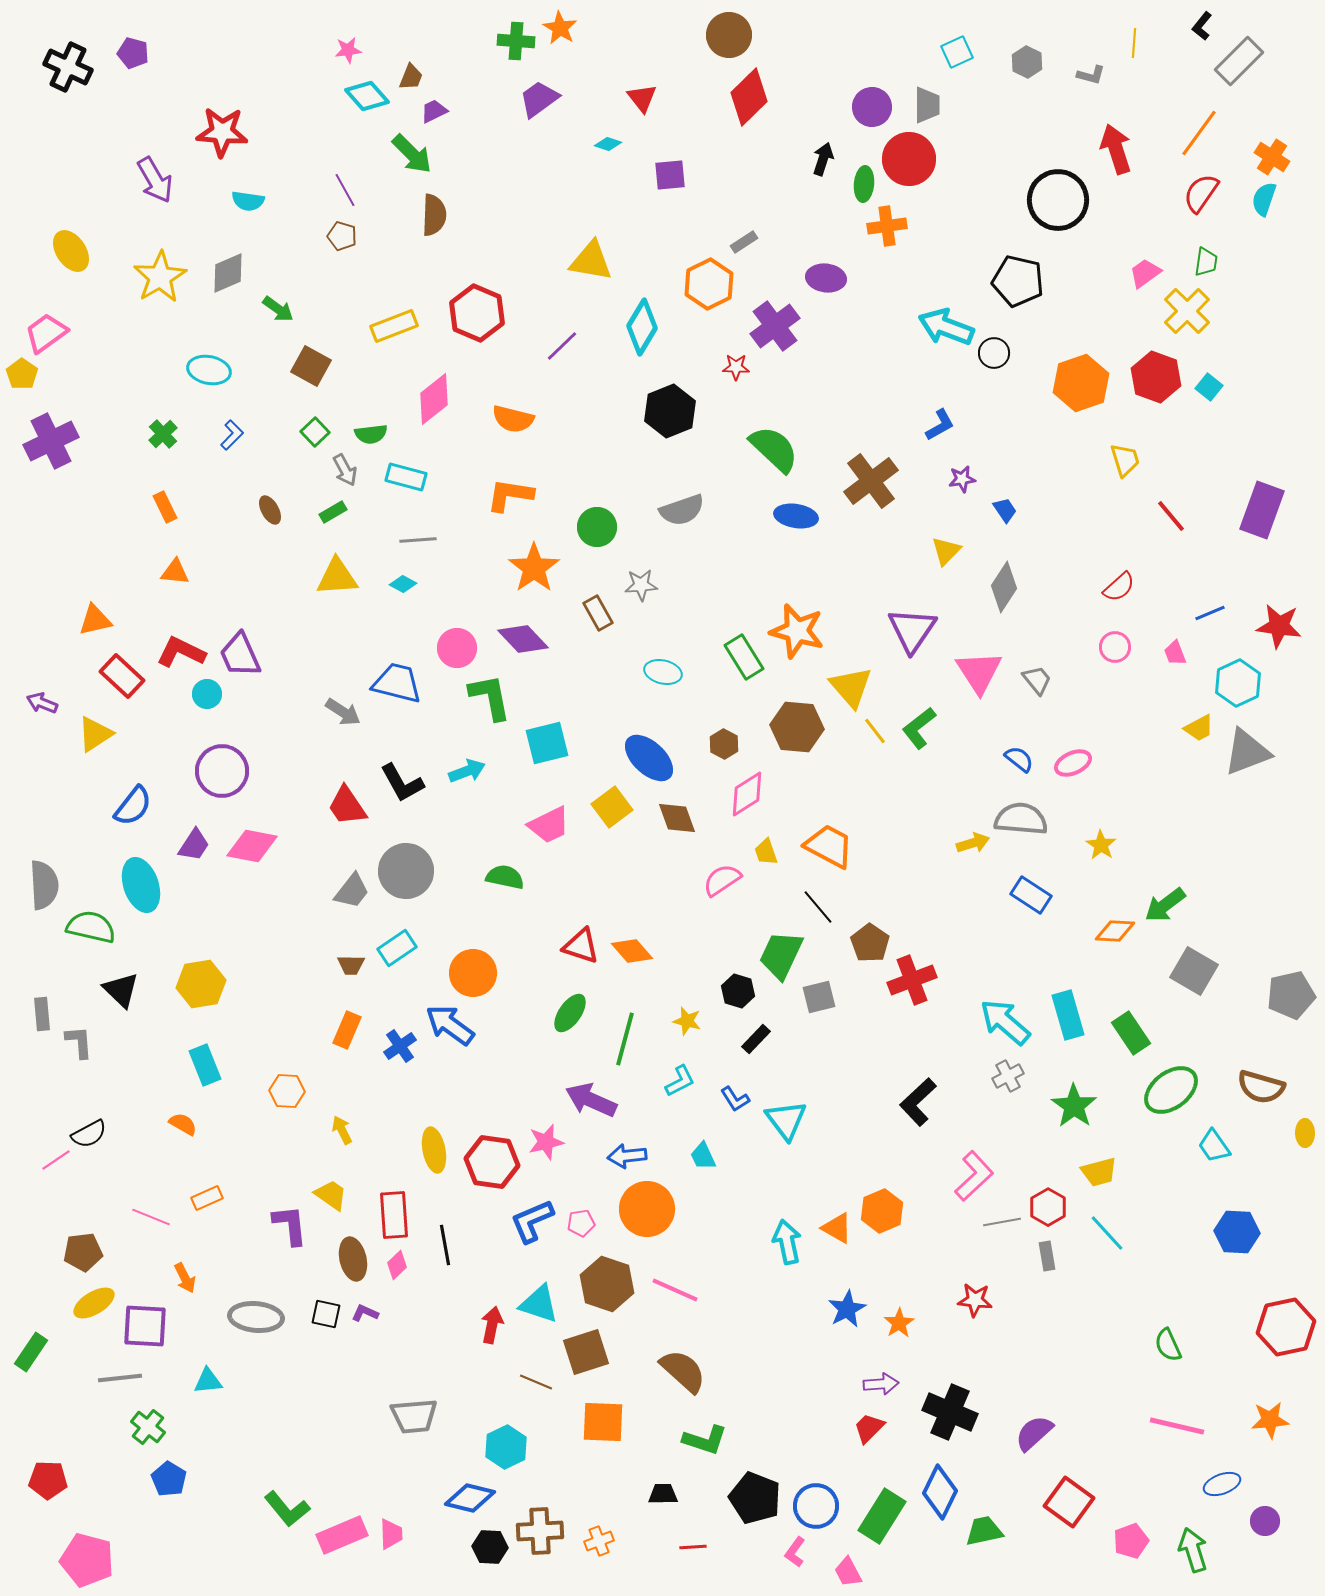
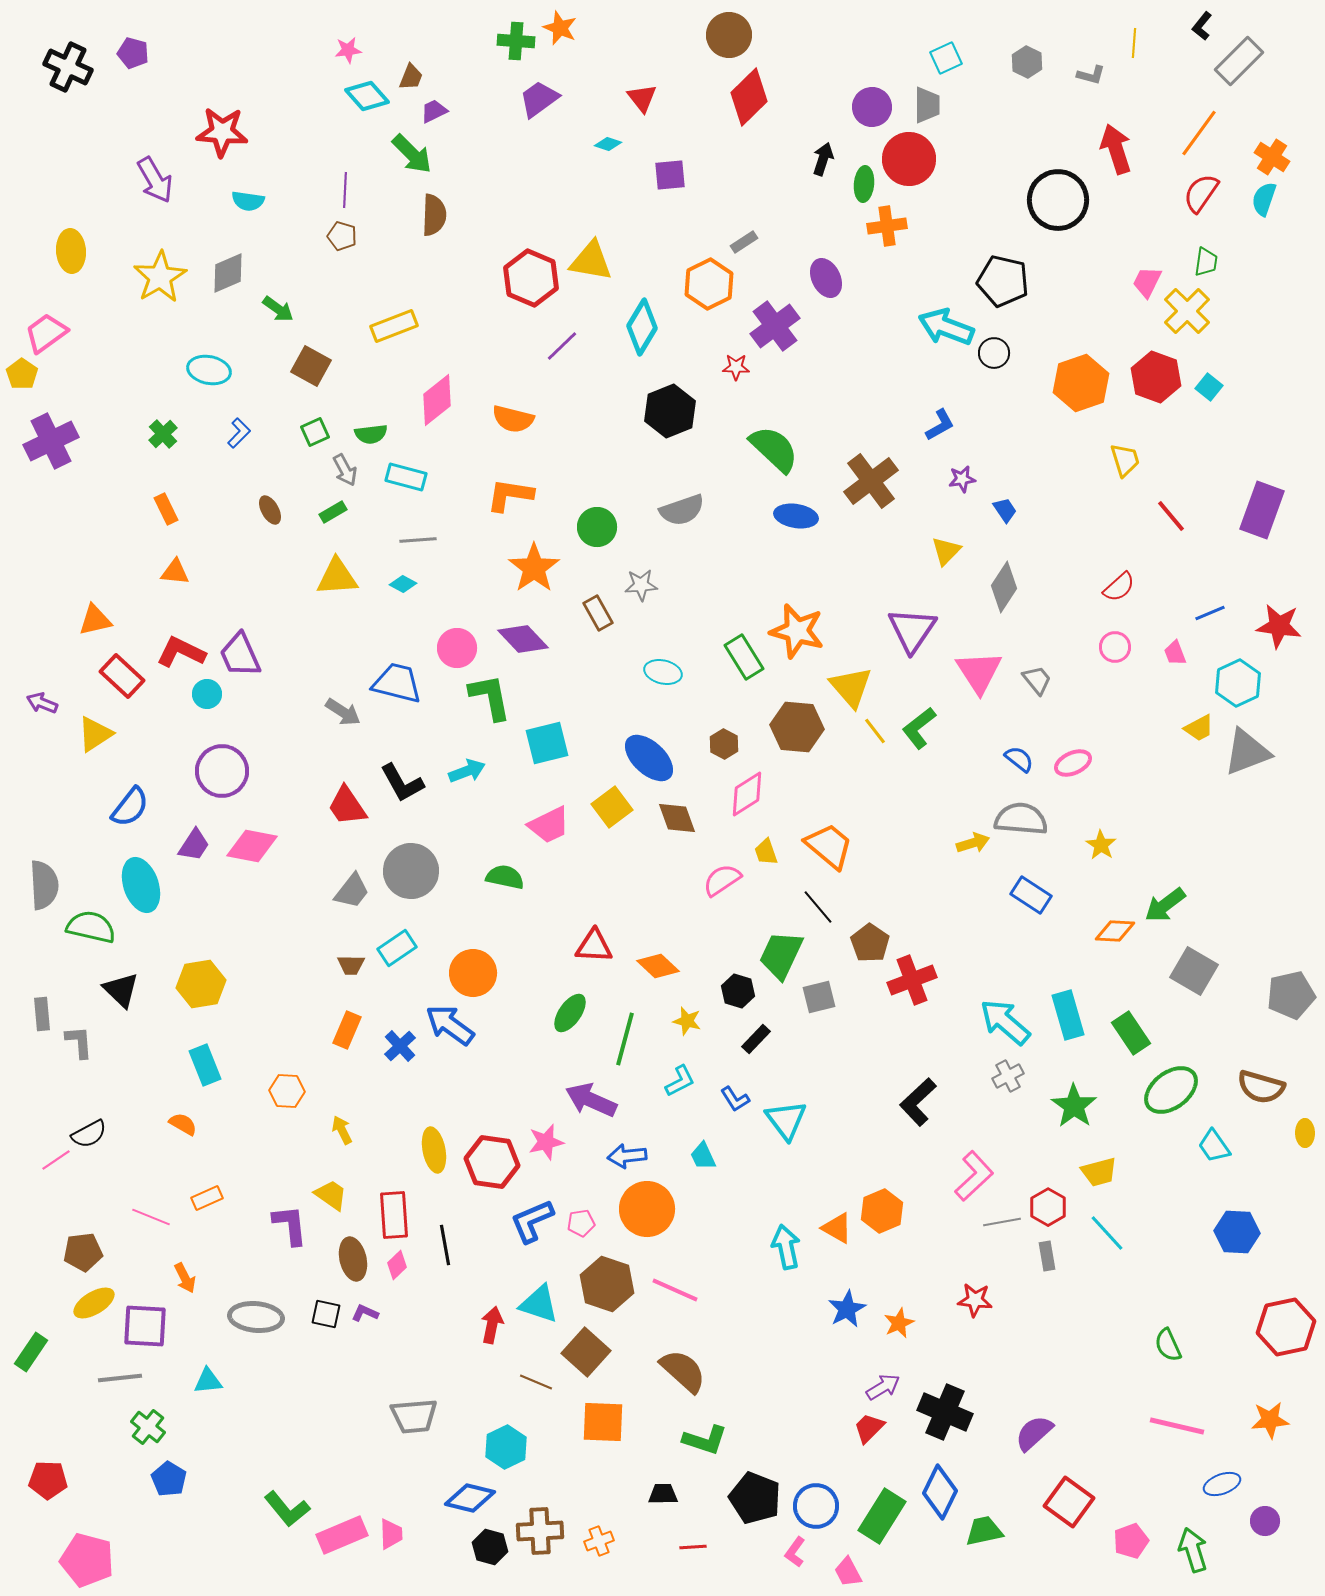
orange star at (560, 28): rotated 8 degrees counterclockwise
cyan square at (957, 52): moved 11 px left, 6 px down
purple line at (345, 190): rotated 32 degrees clockwise
yellow ellipse at (71, 251): rotated 30 degrees clockwise
pink trapezoid at (1145, 273): moved 2 px right, 9 px down; rotated 28 degrees counterclockwise
purple ellipse at (826, 278): rotated 57 degrees clockwise
black pentagon at (1018, 281): moved 15 px left
red hexagon at (477, 313): moved 54 px right, 35 px up
pink diamond at (434, 399): moved 3 px right, 1 px down
green square at (315, 432): rotated 20 degrees clockwise
blue L-shape at (232, 435): moved 7 px right, 2 px up
orange rectangle at (165, 507): moved 1 px right, 2 px down
blue semicircle at (133, 806): moved 3 px left, 1 px down
orange trapezoid at (829, 846): rotated 12 degrees clockwise
gray circle at (406, 871): moved 5 px right
red triangle at (581, 946): moved 13 px right; rotated 15 degrees counterclockwise
orange diamond at (632, 951): moved 26 px right, 15 px down; rotated 6 degrees counterclockwise
blue cross at (400, 1046): rotated 8 degrees counterclockwise
cyan arrow at (787, 1242): moved 1 px left, 5 px down
orange star at (899, 1323): rotated 8 degrees clockwise
brown square at (586, 1352): rotated 30 degrees counterclockwise
purple arrow at (881, 1384): moved 2 px right, 3 px down; rotated 28 degrees counterclockwise
black cross at (950, 1412): moved 5 px left
black hexagon at (490, 1547): rotated 12 degrees clockwise
